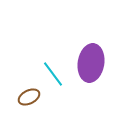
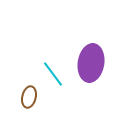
brown ellipse: rotated 50 degrees counterclockwise
